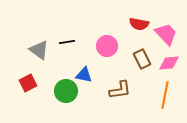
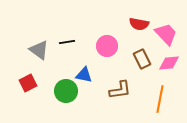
orange line: moved 5 px left, 4 px down
